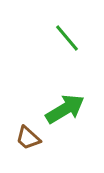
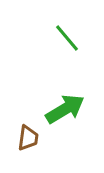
brown trapezoid: rotated 124 degrees counterclockwise
